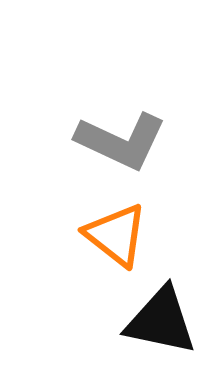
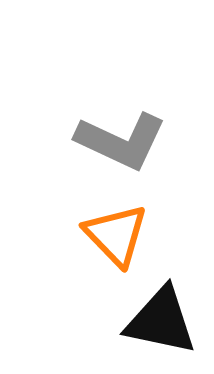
orange triangle: rotated 8 degrees clockwise
